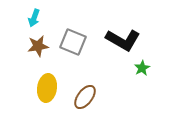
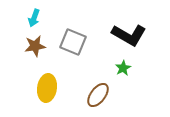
black L-shape: moved 6 px right, 5 px up
brown star: moved 3 px left
green star: moved 19 px left
brown ellipse: moved 13 px right, 2 px up
